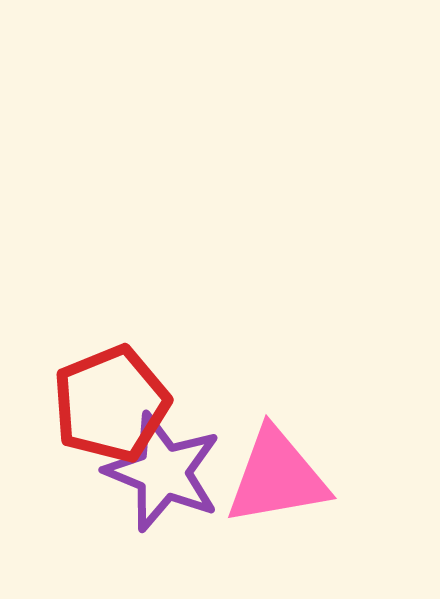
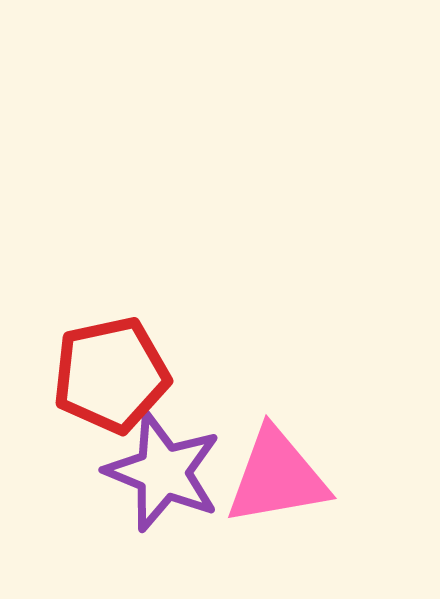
red pentagon: moved 29 px up; rotated 10 degrees clockwise
